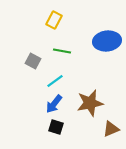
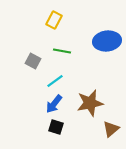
brown triangle: rotated 18 degrees counterclockwise
